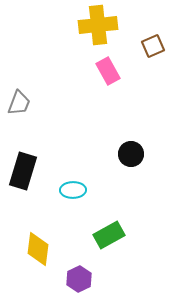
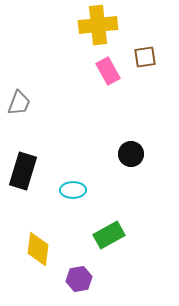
brown square: moved 8 px left, 11 px down; rotated 15 degrees clockwise
purple hexagon: rotated 15 degrees clockwise
